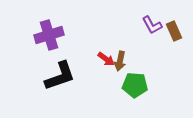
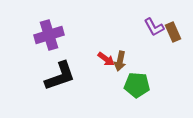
purple L-shape: moved 2 px right, 2 px down
brown rectangle: moved 1 px left, 1 px down
green pentagon: moved 2 px right
